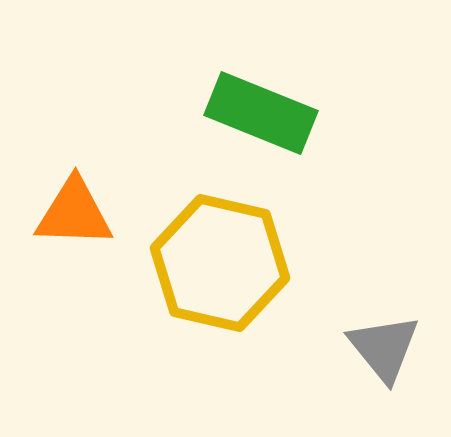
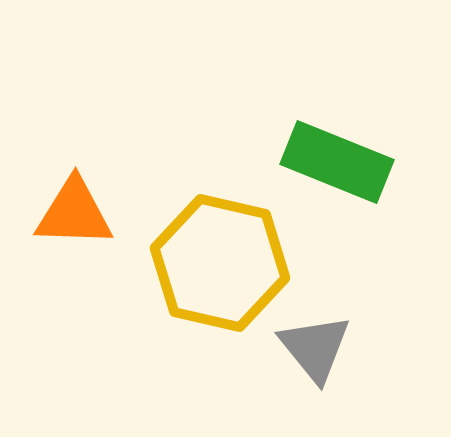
green rectangle: moved 76 px right, 49 px down
gray triangle: moved 69 px left
